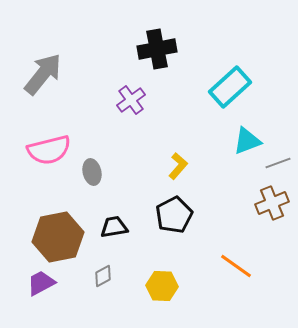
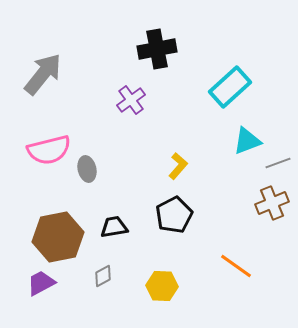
gray ellipse: moved 5 px left, 3 px up
